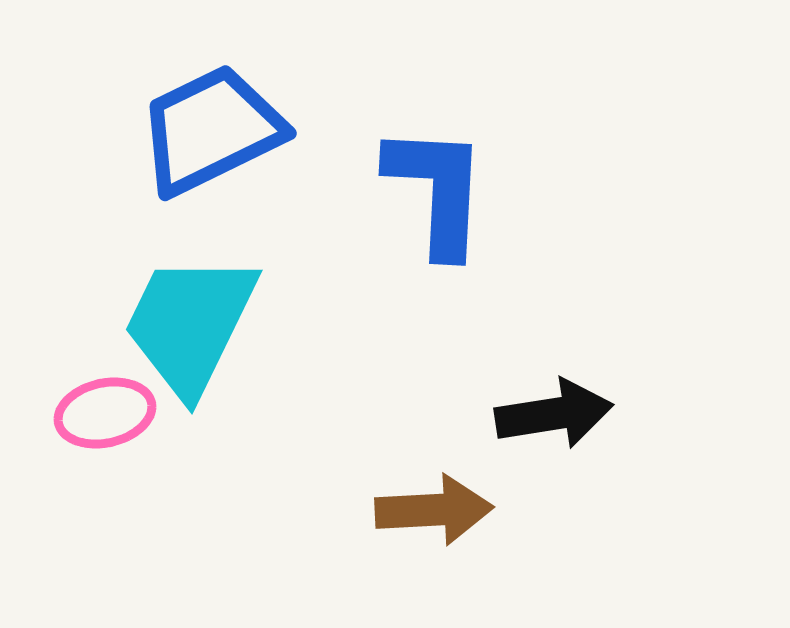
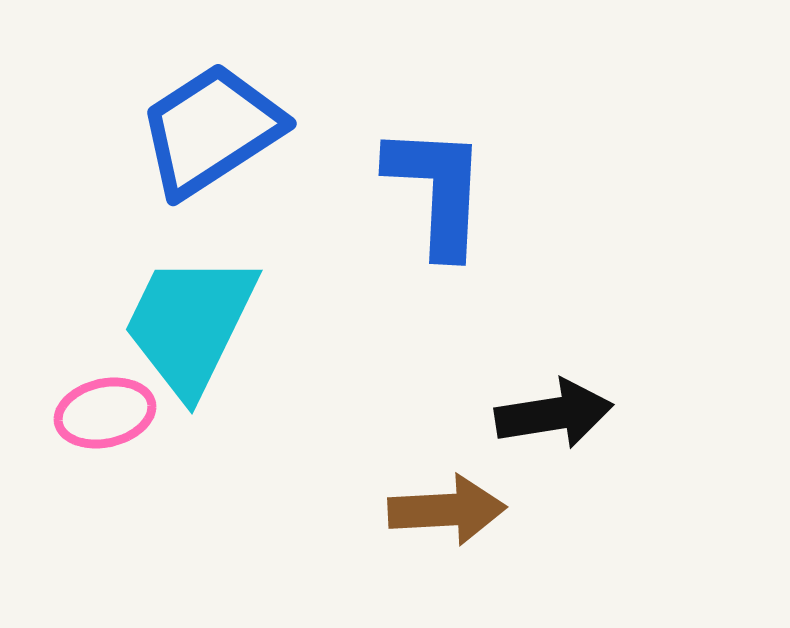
blue trapezoid: rotated 7 degrees counterclockwise
brown arrow: moved 13 px right
